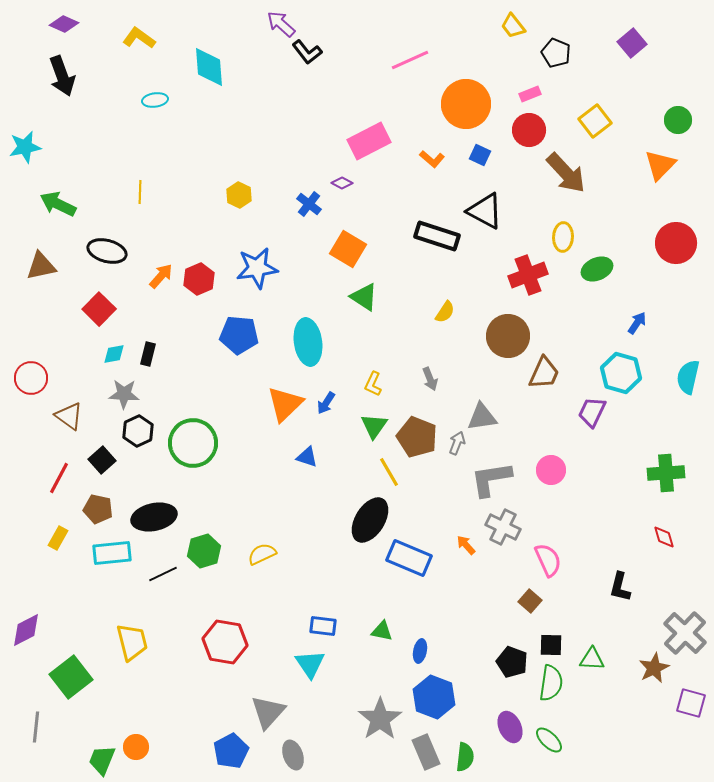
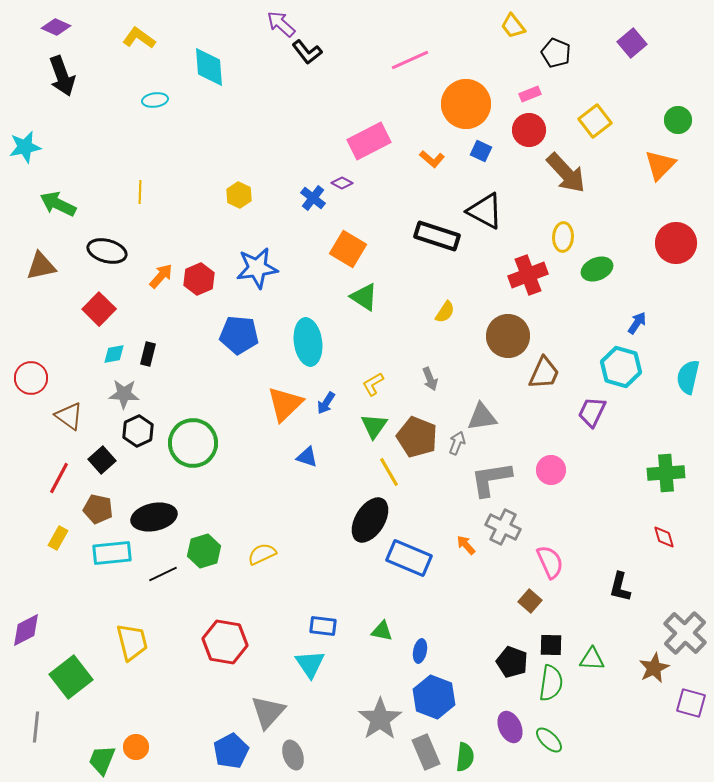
purple diamond at (64, 24): moved 8 px left, 3 px down
blue square at (480, 155): moved 1 px right, 4 px up
blue cross at (309, 204): moved 4 px right, 6 px up
cyan hexagon at (621, 373): moved 6 px up
yellow L-shape at (373, 384): rotated 35 degrees clockwise
pink semicircle at (548, 560): moved 2 px right, 2 px down
